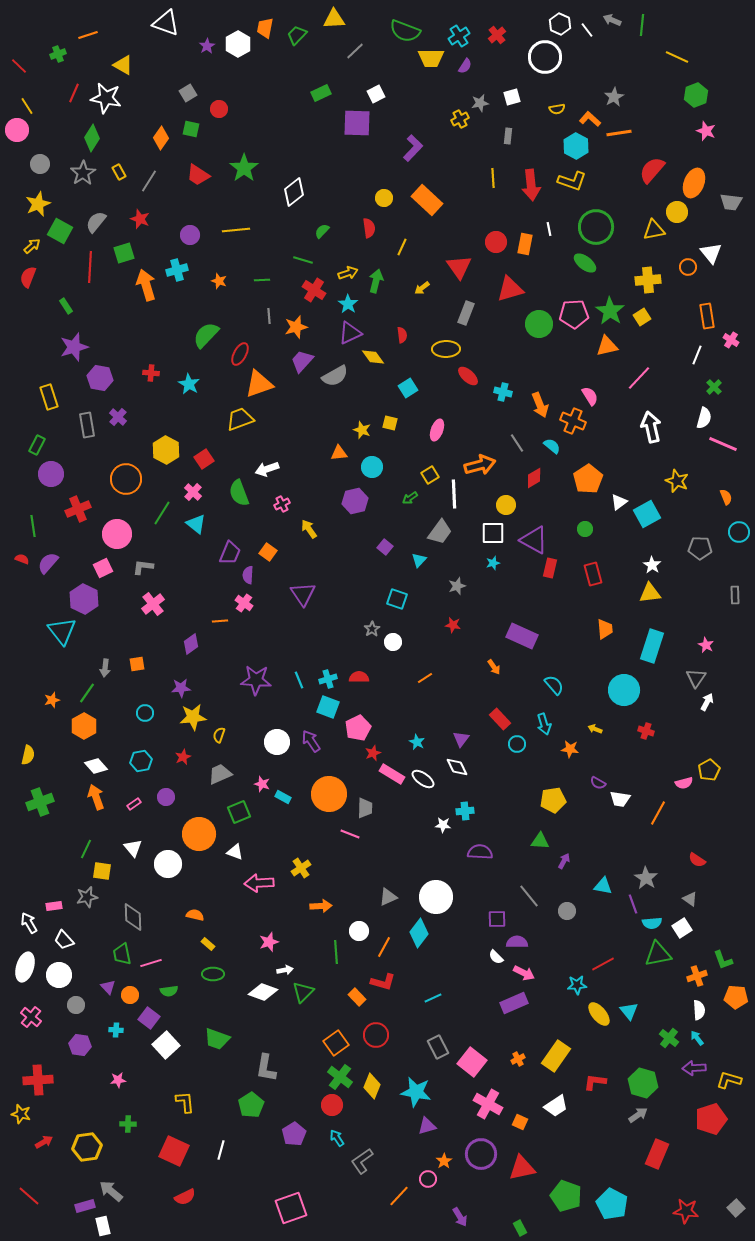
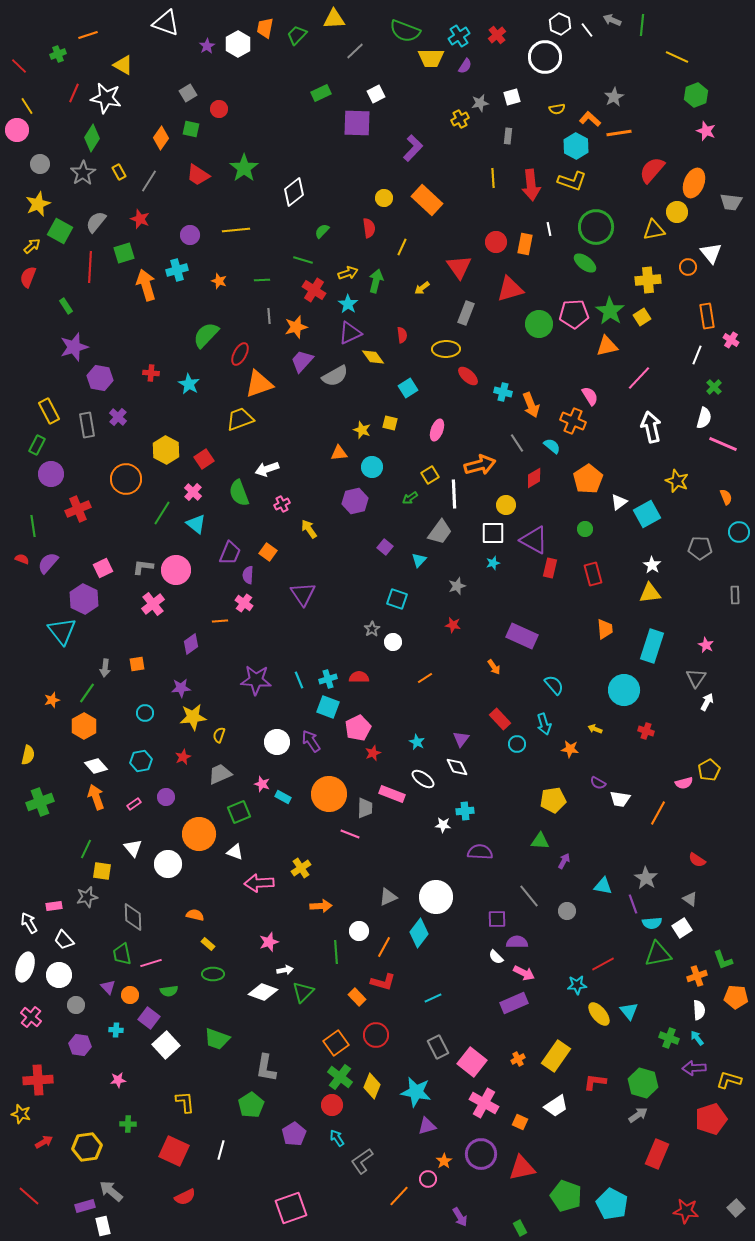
yellow rectangle at (49, 397): moved 14 px down; rotated 10 degrees counterclockwise
orange arrow at (540, 405): moved 9 px left
pink circle at (117, 534): moved 59 px right, 36 px down
pink rectangle at (392, 774): moved 20 px down; rotated 10 degrees counterclockwise
green cross at (669, 1038): rotated 18 degrees counterclockwise
pink cross at (488, 1104): moved 4 px left, 1 px up
